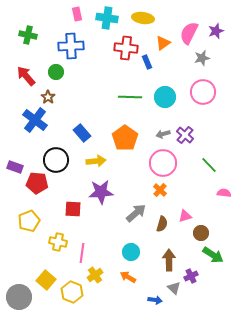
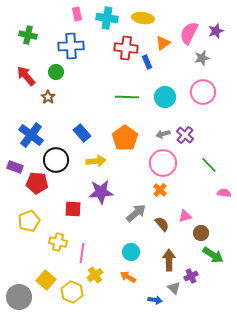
green line at (130, 97): moved 3 px left
blue cross at (35, 120): moved 4 px left, 15 px down
brown semicircle at (162, 224): rotated 56 degrees counterclockwise
